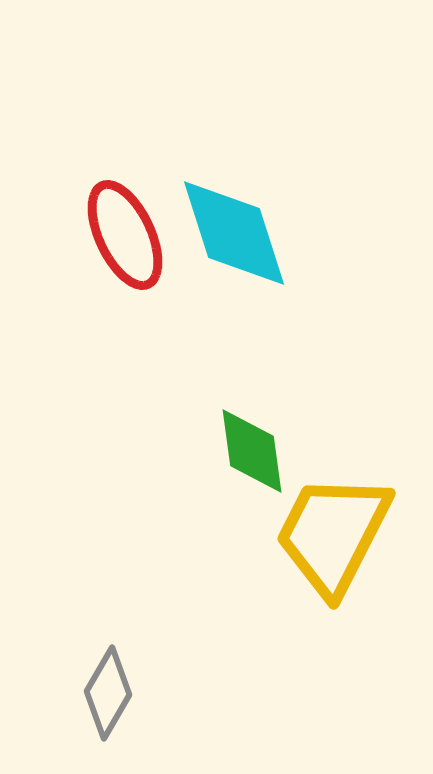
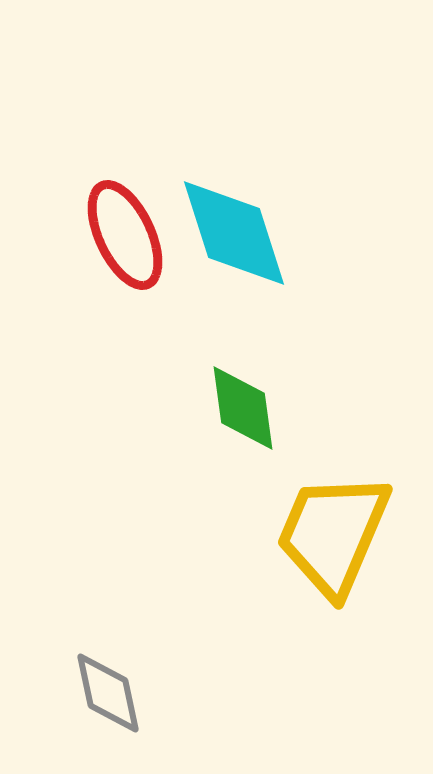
green diamond: moved 9 px left, 43 px up
yellow trapezoid: rotated 4 degrees counterclockwise
gray diamond: rotated 42 degrees counterclockwise
